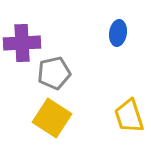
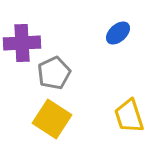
blue ellipse: rotated 40 degrees clockwise
gray pentagon: rotated 12 degrees counterclockwise
yellow square: moved 1 px down
